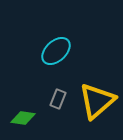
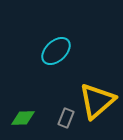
gray rectangle: moved 8 px right, 19 px down
green diamond: rotated 10 degrees counterclockwise
